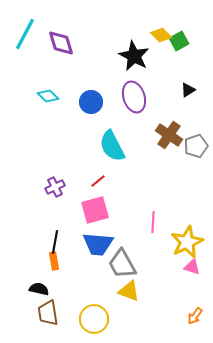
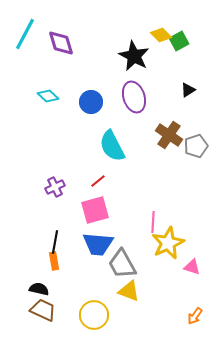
yellow star: moved 19 px left, 1 px down
brown trapezoid: moved 5 px left, 3 px up; rotated 124 degrees clockwise
yellow circle: moved 4 px up
